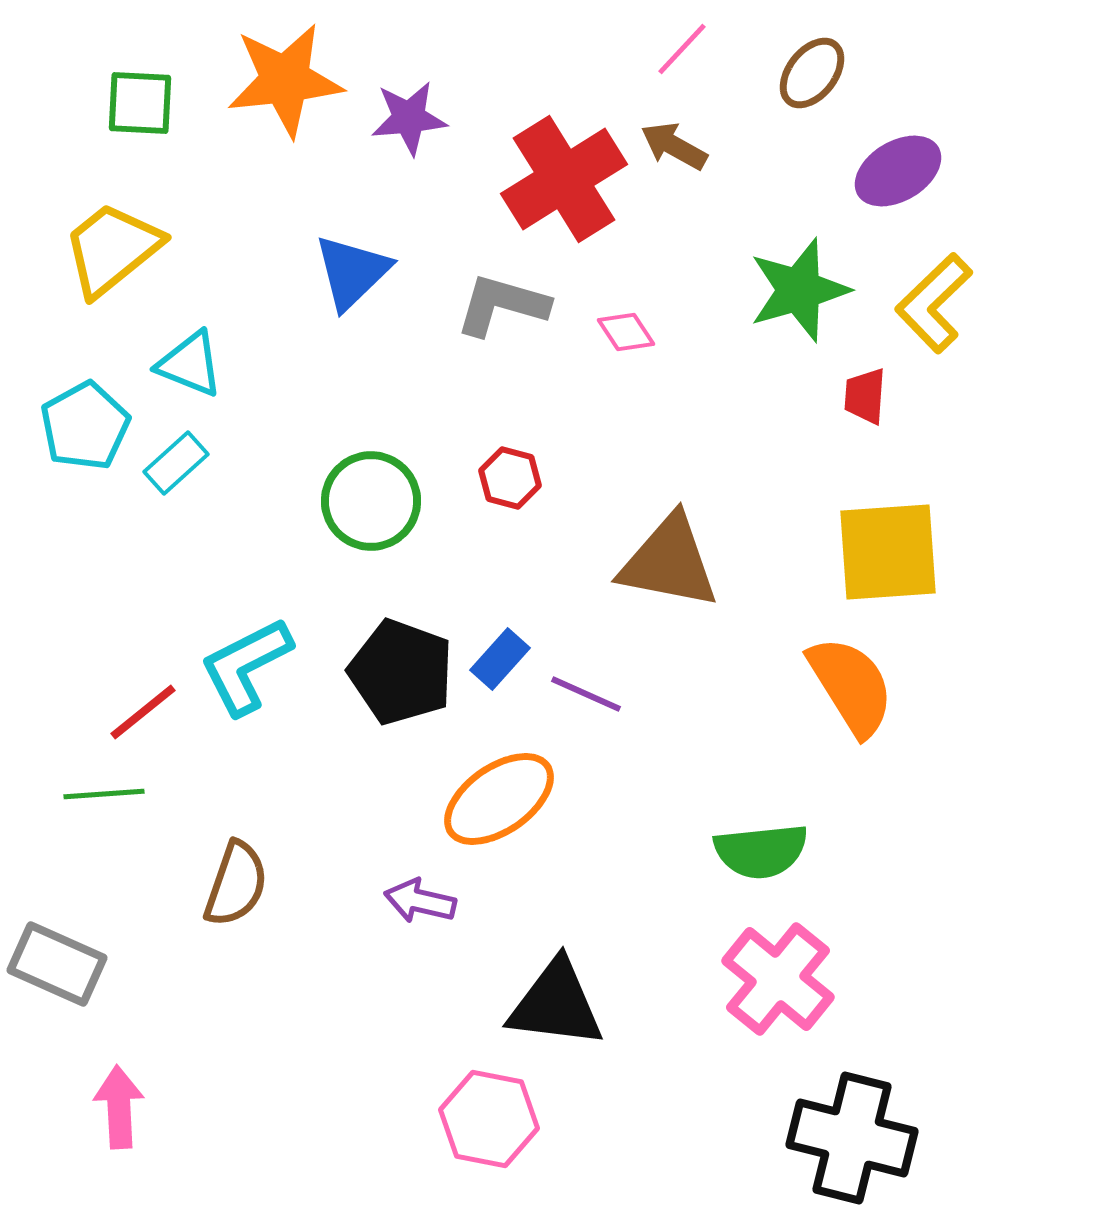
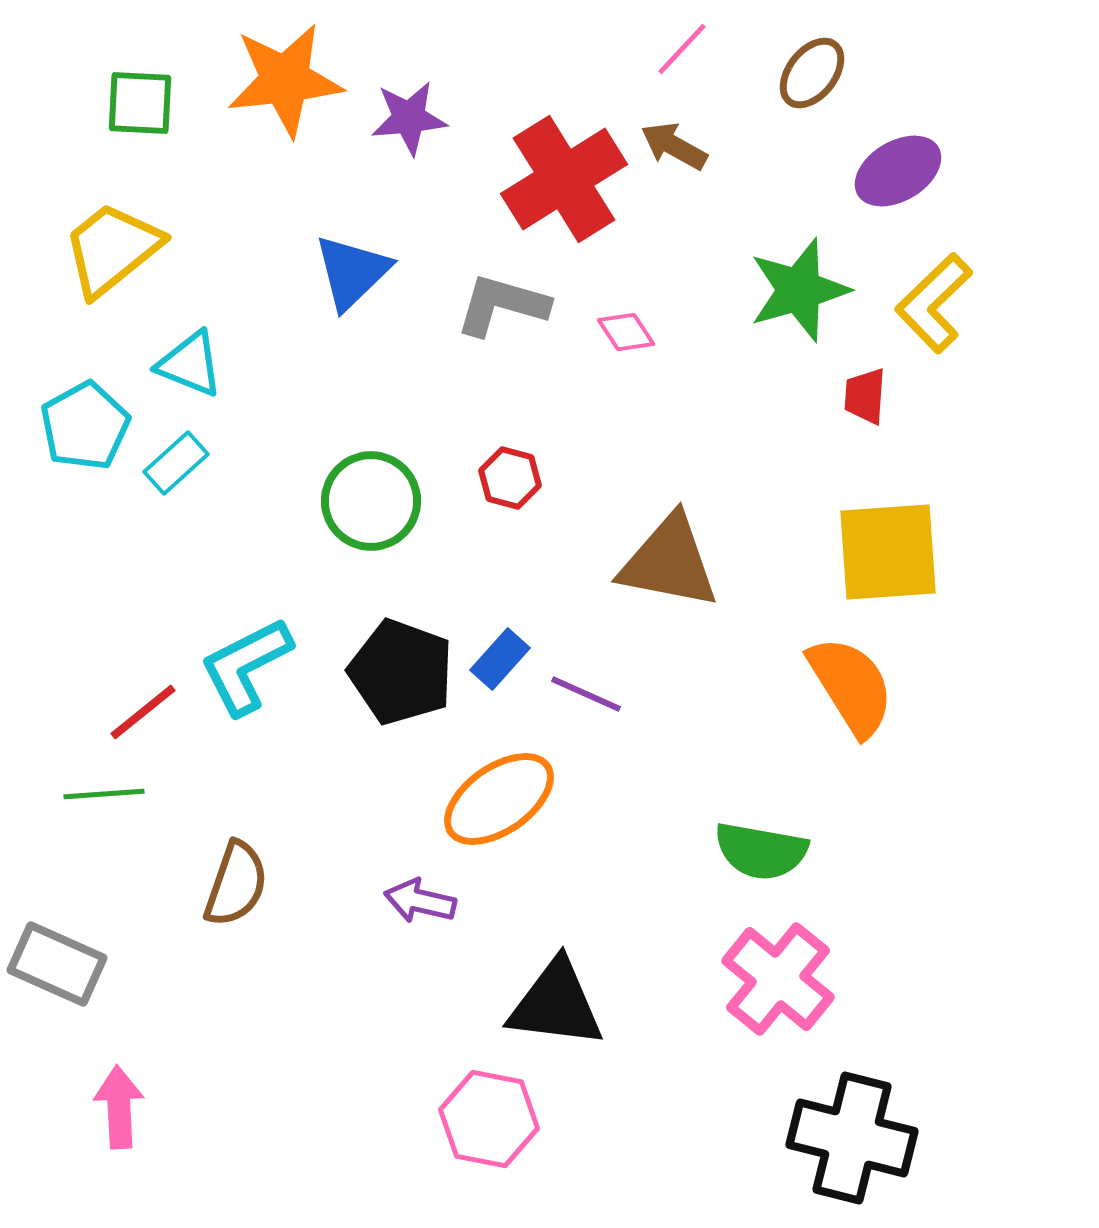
green semicircle: rotated 16 degrees clockwise
